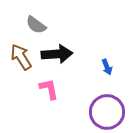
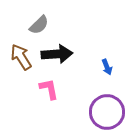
gray semicircle: moved 3 px right; rotated 80 degrees counterclockwise
